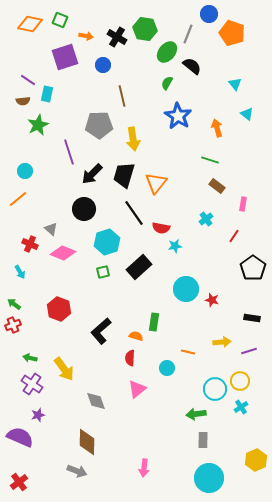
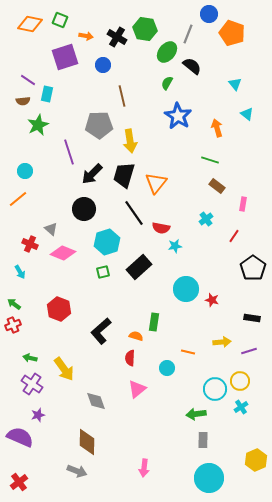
yellow arrow at (133, 139): moved 3 px left, 2 px down
